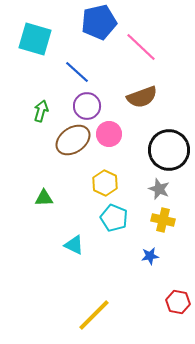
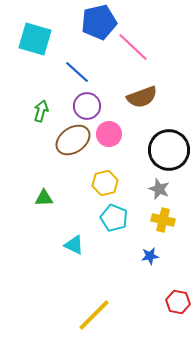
pink line: moved 8 px left
yellow hexagon: rotated 20 degrees clockwise
